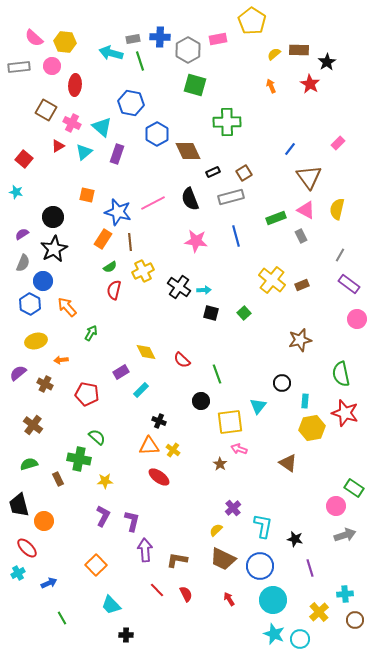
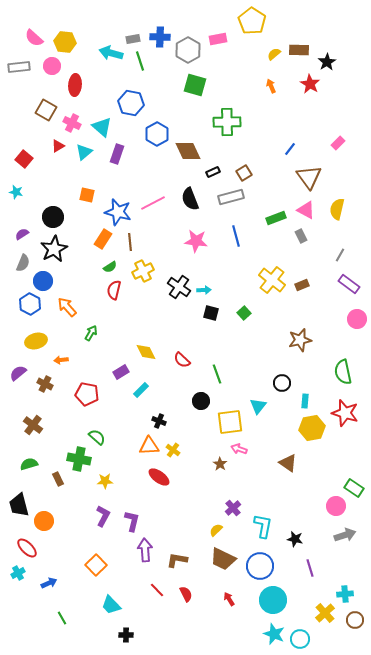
green semicircle at (341, 374): moved 2 px right, 2 px up
yellow cross at (319, 612): moved 6 px right, 1 px down
